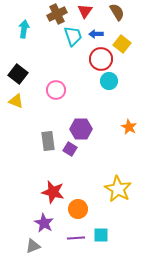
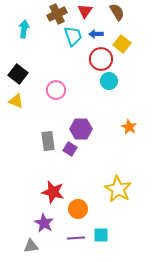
gray triangle: moved 2 px left; rotated 14 degrees clockwise
